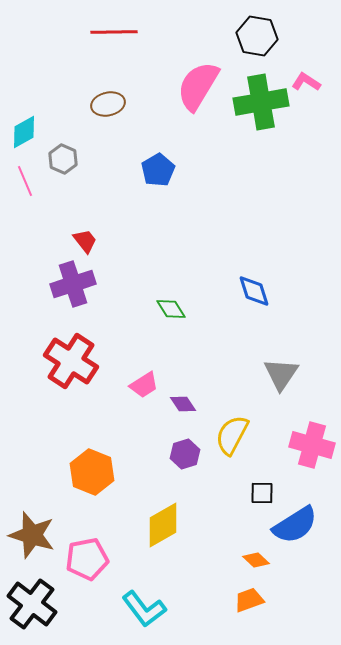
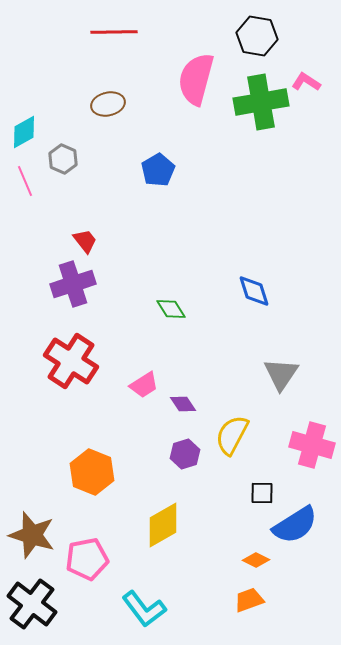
pink semicircle: moved 2 px left, 7 px up; rotated 16 degrees counterclockwise
orange diamond: rotated 16 degrees counterclockwise
